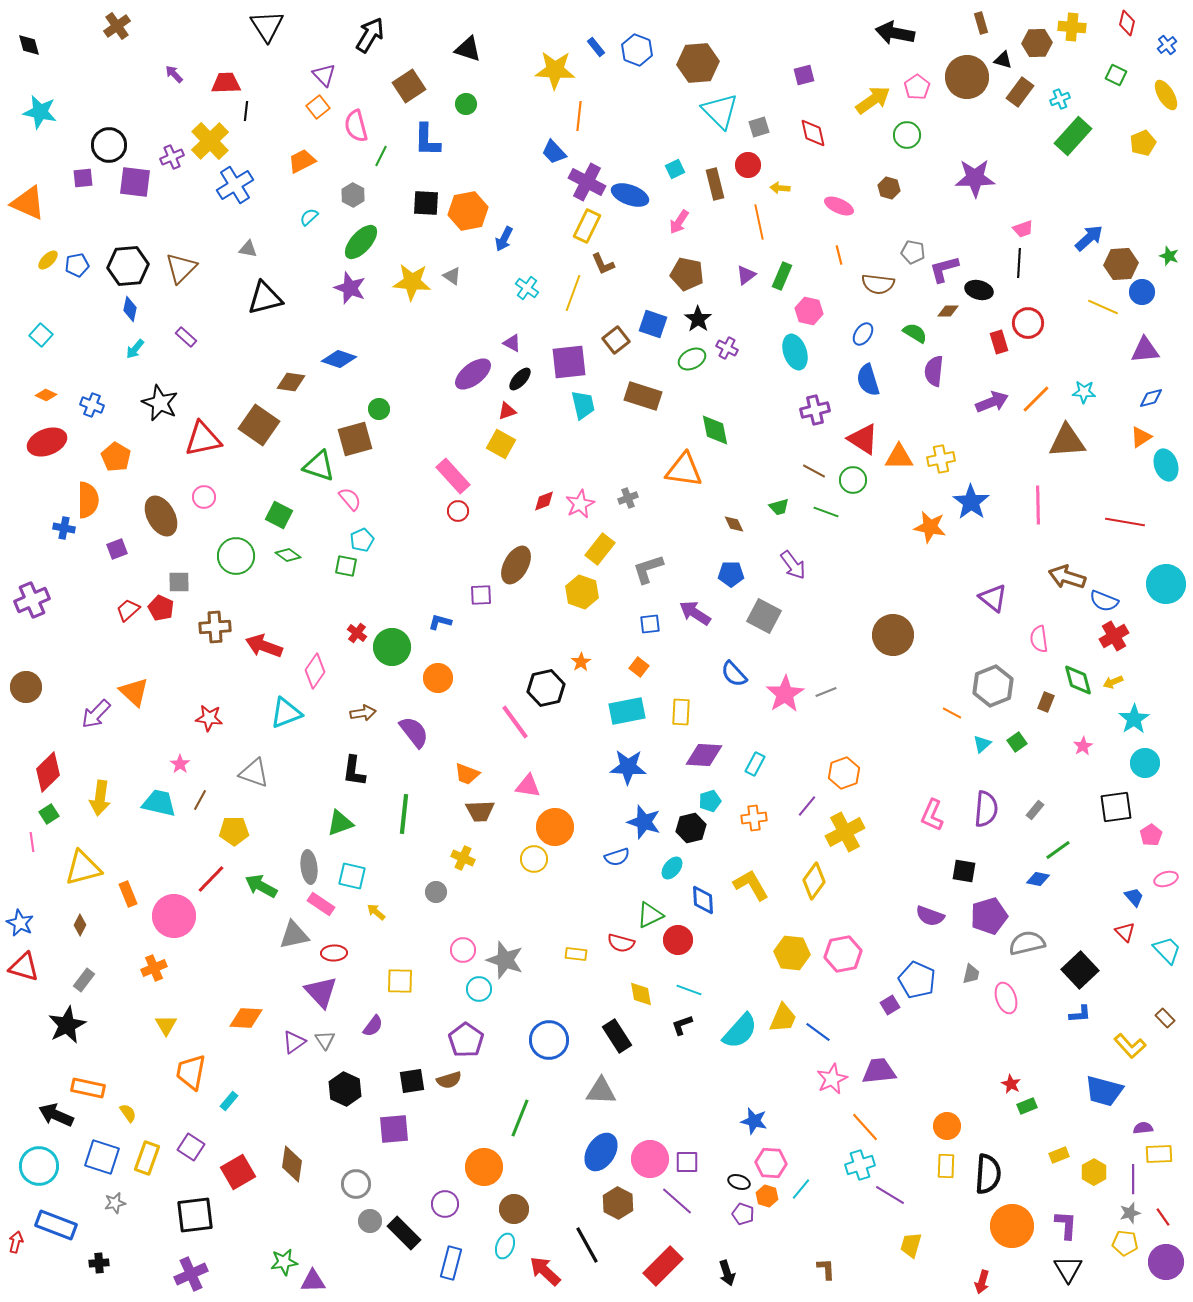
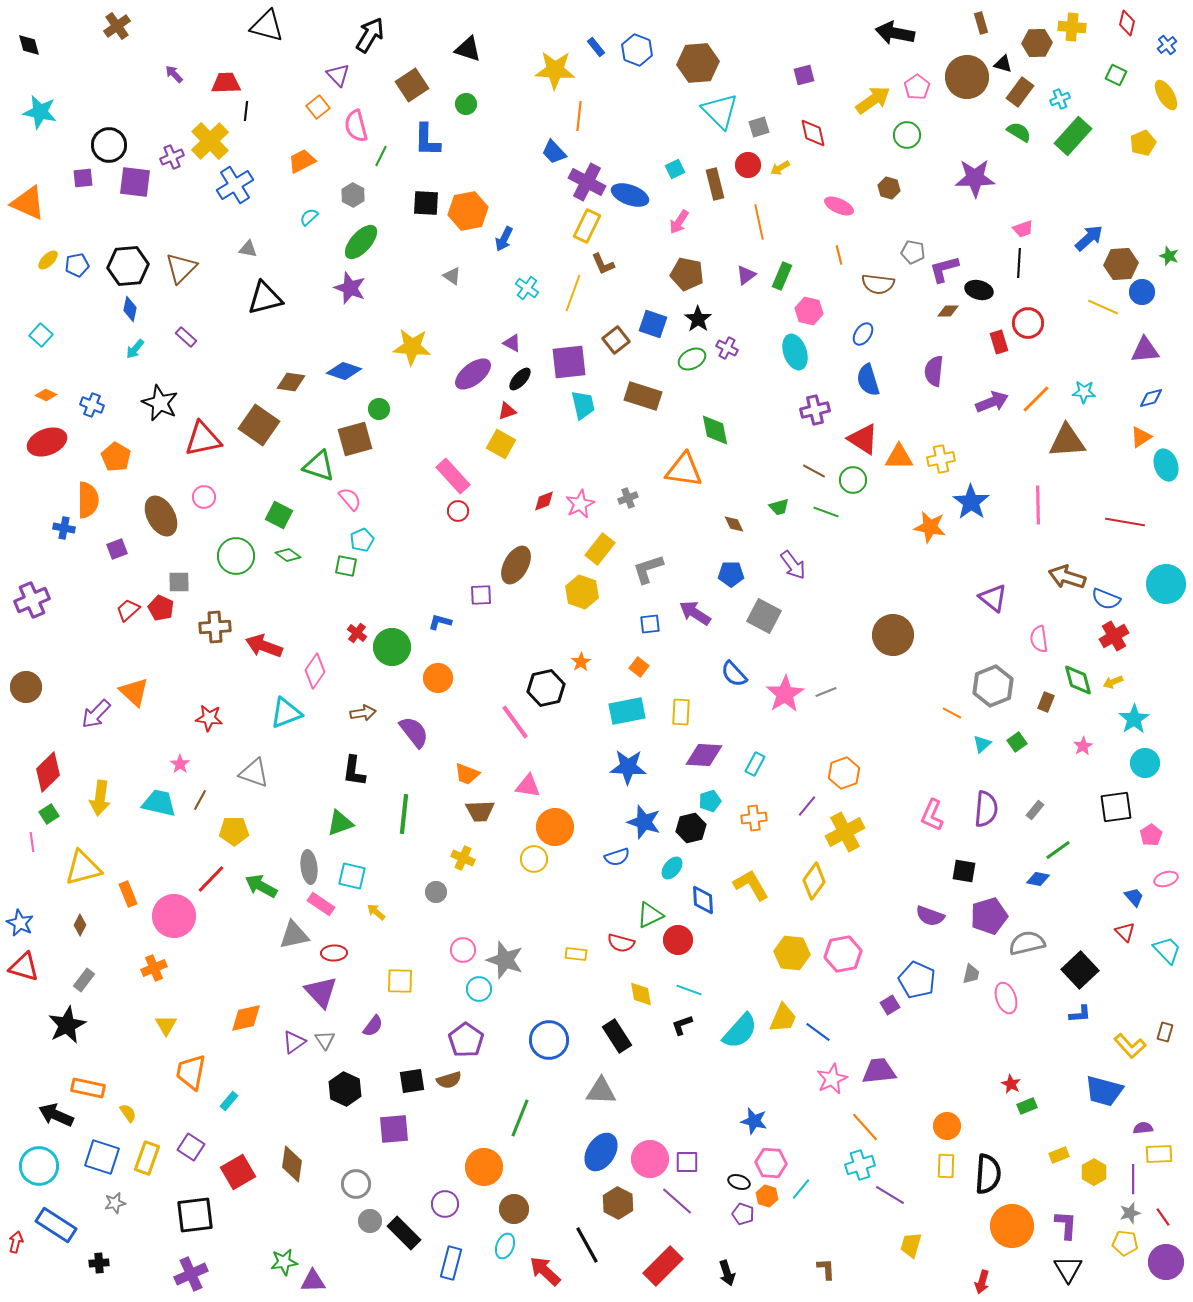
black triangle at (267, 26): rotated 42 degrees counterclockwise
black triangle at (1003, 60): moved 4 px down
purple triangle at (324, 75): moved 14 px right
brown square at (409, 86): moved 3 px right, 1 px up
yellow arrow at (780, 188): moved 20 px up; rotated 36 degrees counterclockwise
yellow star at (412, 282): moved 65 px down
green semicircle at (915, 333): moved 104 px right, 201 px up
blue diamond at (339, 359): moved 5 px right, 12 px down
blue semicircle at (1104, 601): moved 2 px right, 2 px up
orange diamond at (246, 1018): rotated 16 degrees counterclockwise
brown rectangle at (1165, 1018): moved 14 px down; rotated 60 degrees clockwise
blue rectangle at (56, 1225): rotated 12 degrees clockwise
